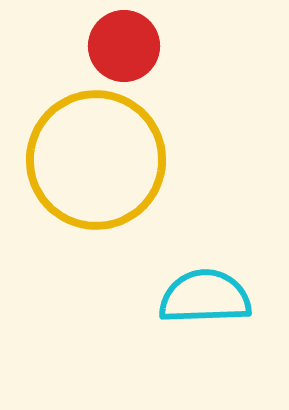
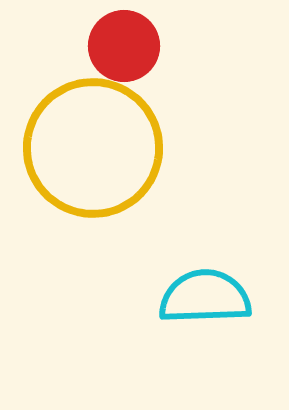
yellow circle: moved 3 px left, 12 px up
